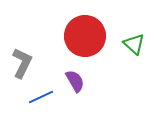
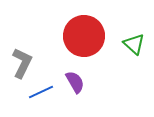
red circle: moved 1 px left
purple semicircle: moved 1 px down
blue line: moved 5 px up
